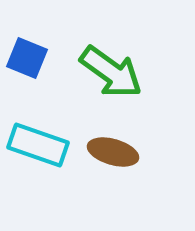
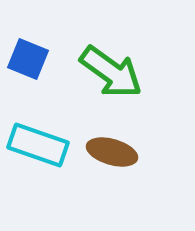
blue square: moved 1 px right, 1 px down
brown ellipse: moved 1 px left
